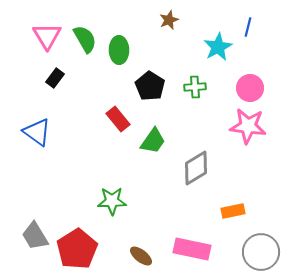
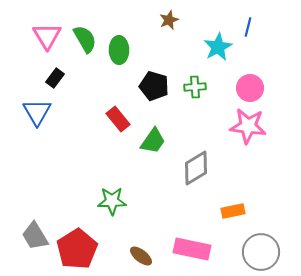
black pentagon: moved 4 px right; rotated 16 degrees counterclockwise
blue triangle: moved 20 px up; rotated 24 degrees clockwise
